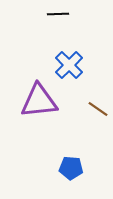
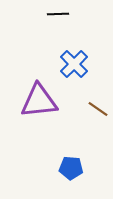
blue cross: moved 5 px right, 1 px up
